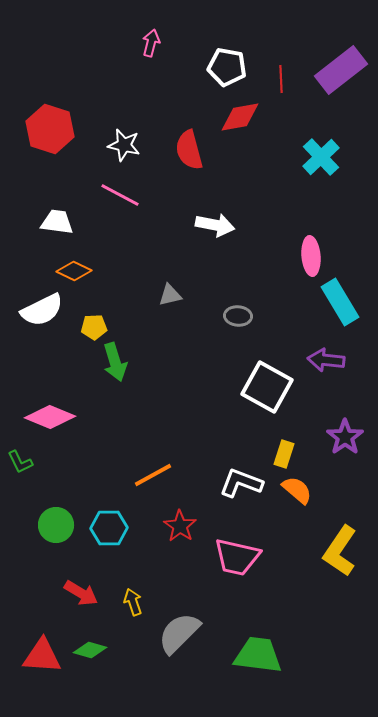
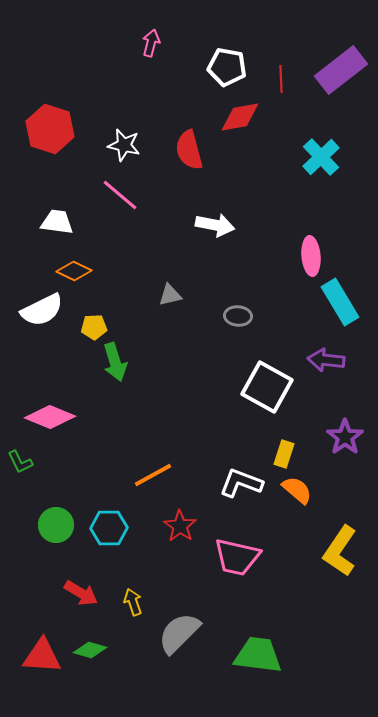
pink line: rotated 12 degrees clockwise
